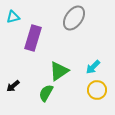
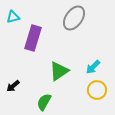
green semicircle: moved 2 px left, 9 px down
